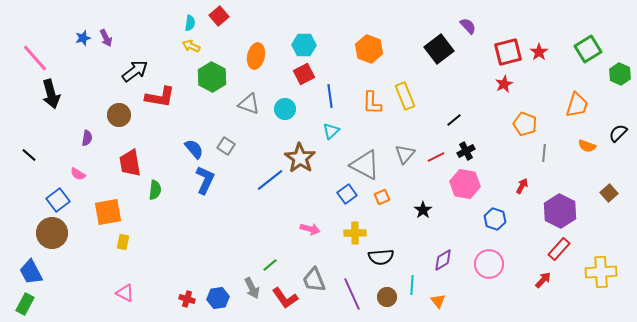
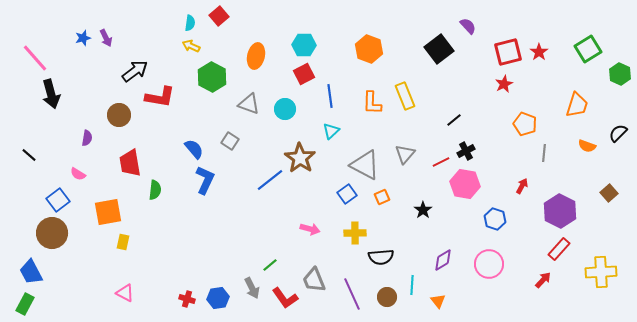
gray square at (226, 146): moved 4 px right, 5 px up
red line at (436, 157): moved 5 px right, 5 px down
